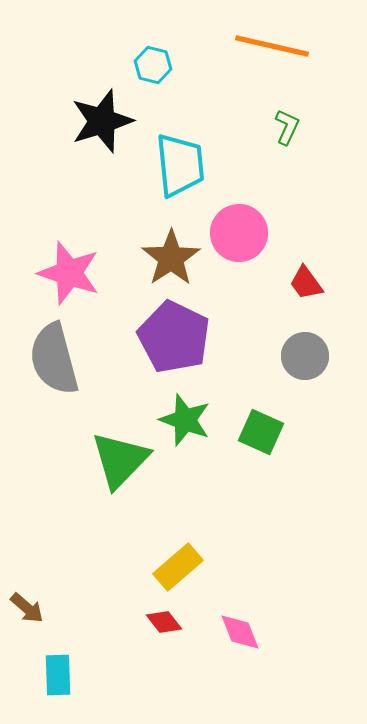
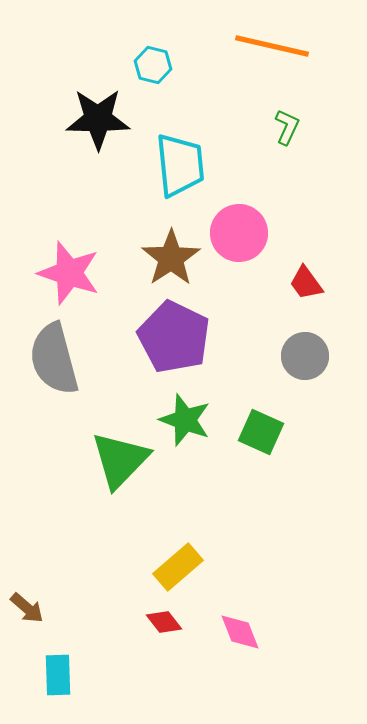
black star: moved 4 px left, 2 px up; rotated 18 degrees clockwise
